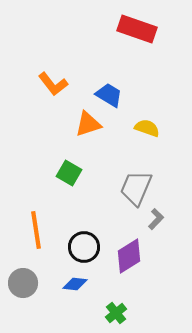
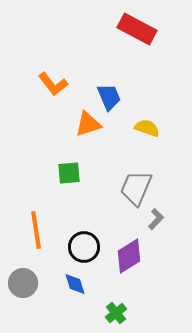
red rectangle: rotated 9 degrees clockwise
blue trapezoid: moved 2 px down; rotated 36 degrees clockwise
green square: rotated 35 degrees counterclockwise
blue diamond: rotated 65 degrees clockwise
